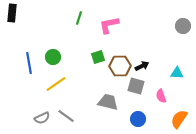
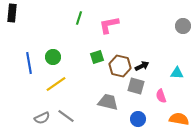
green square: moved 1 px left
brown hexagon: rotated 15 degrees clockwise
orange semicircle: rotated 66 degrees clockwise
